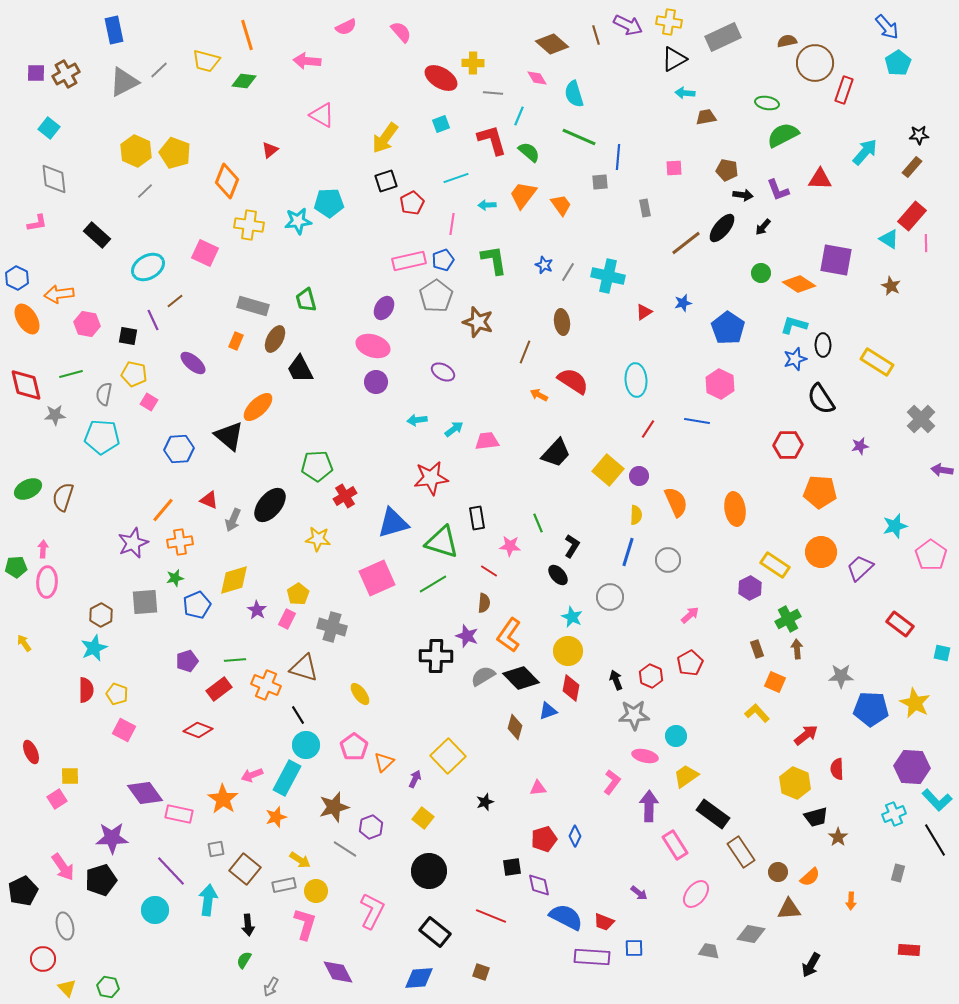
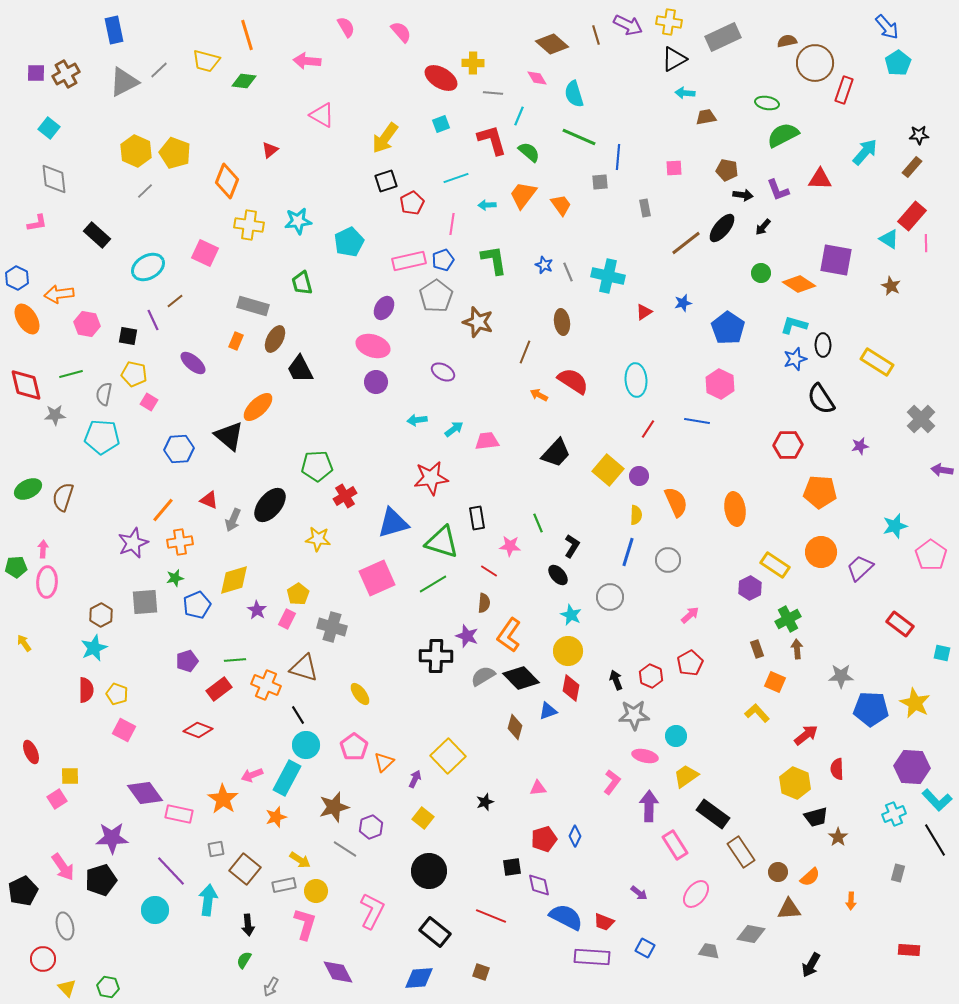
pink semicircle at (346, 27): rotated 95 degrees counterclockwise
cyan pentagon at (329, 203): moved 20 px right, 39 px down; rotated 24 degrees counterclockwise
gray line at (568, 272): rotated 54 degrees counterclockwise
green trapezoid at (306, 300): moved 4 px left, 17 px up
cyan star at (572, 617): moved 1 px left, 2 px up
blue square at (634, 948): moved 11 px right; rotated 30 degrees clockwise
